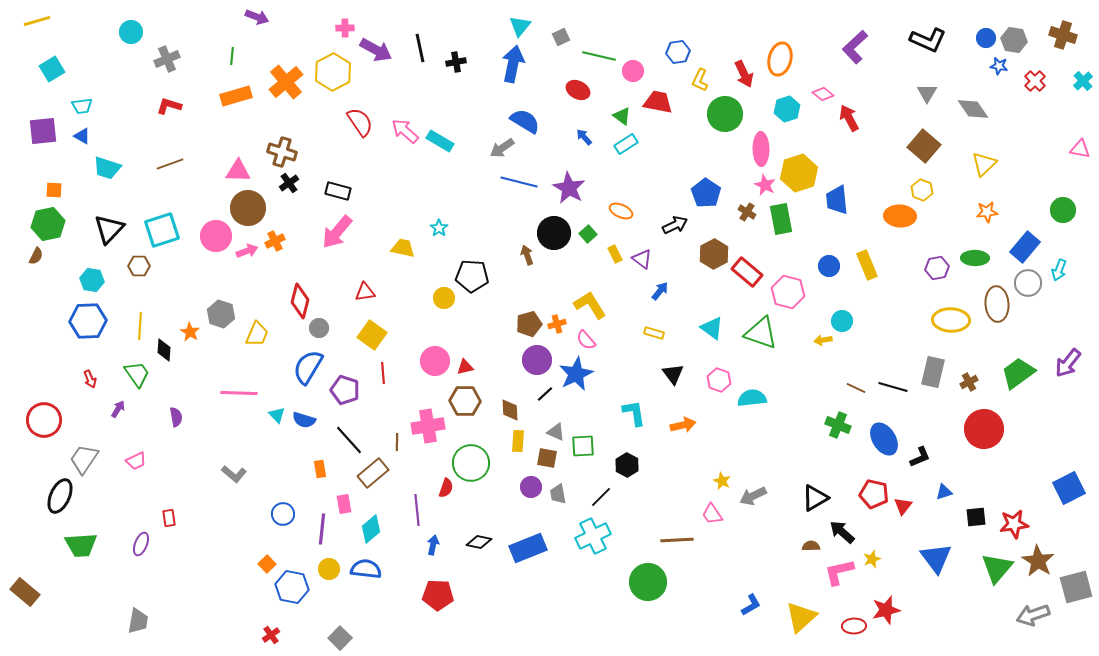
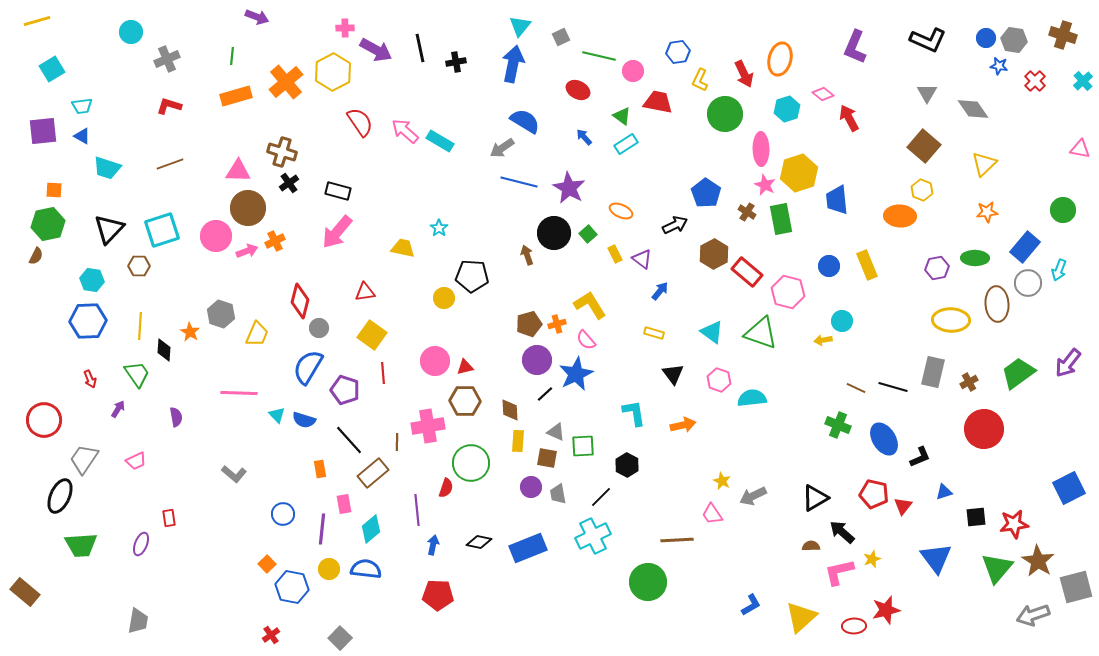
purple L-shape at (855, 47): rotated 24 degrees counterclockwise
cyan triangle at (712, 328): moved 4 px down
